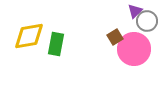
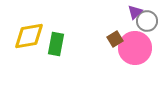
purple triangle: moved 1 px down
brown square: moved 2 px down
pink circle: moved 1 px right, 1 px up
